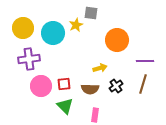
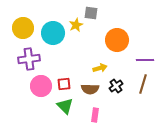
purple line: moved 1 px up
